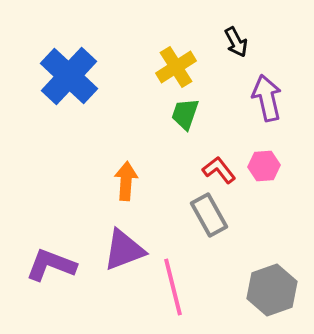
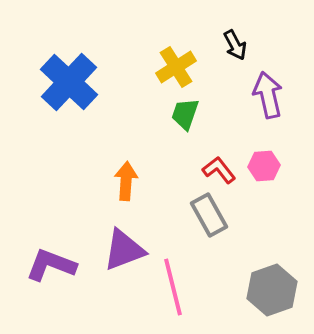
black arrow: moved 1 px left, 3 px down
blue cross: moved 6 px down
purple arrow: moved 1 px right, 3 px up
